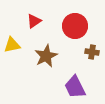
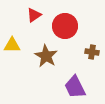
red triangle: moved 6 px up
red circle: moved 10 px left
yellow triangle: rotated 12 degrees clockwise
brown star: rotated 15 degrees counterclockwise
